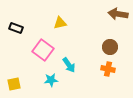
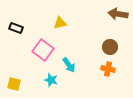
cyan star: rotated 24 degrees clockwise
yellow square: rotated 24 degrees clockwise
